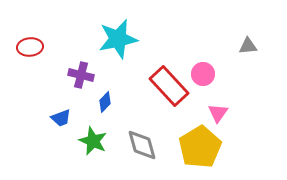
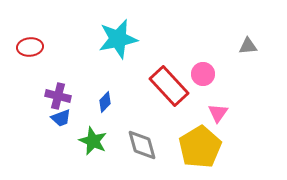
purple cross: moved 23 px left, 21 px down
